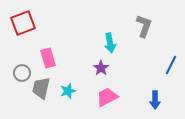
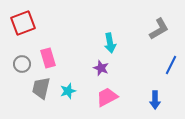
gray L-shape: moved 15 px right, 3 px down; rotated 40 degrees clockwise
purple star: rotated 14 degrees counterclockwise
gray circle: moved 9 px up
